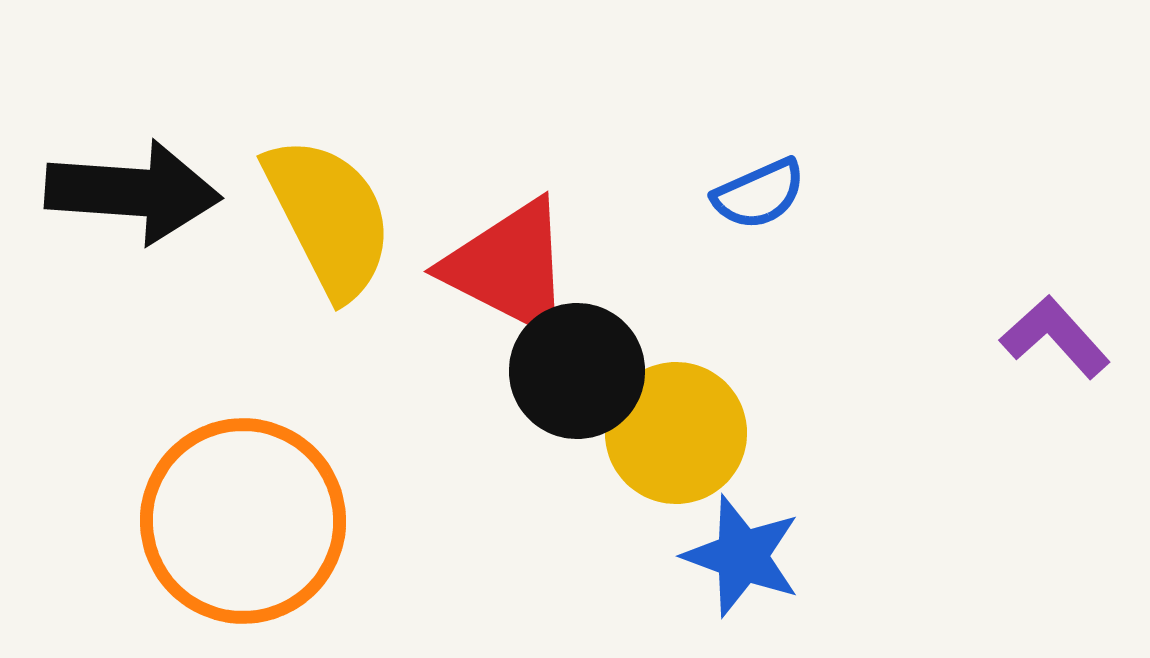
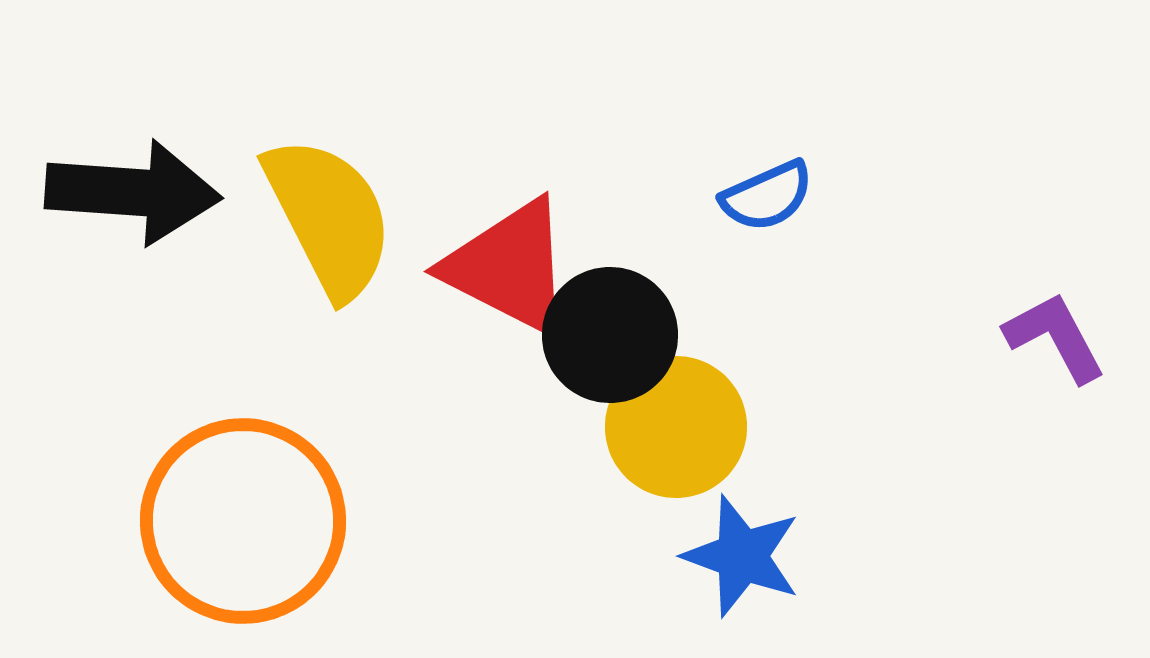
blue semicircle: moved 8 px right, 2 px down
purple L-shape: rotated 14 degrees clockwise
black circle: moved 33 px right, 36 px up
yellow circle: moved 6 px up
